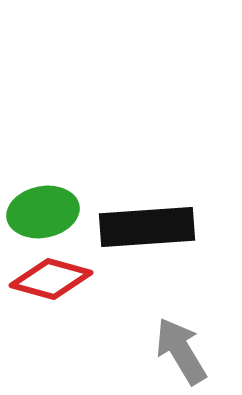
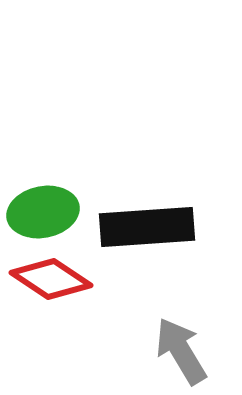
red diamond: rotated 18 degrees clockwise
